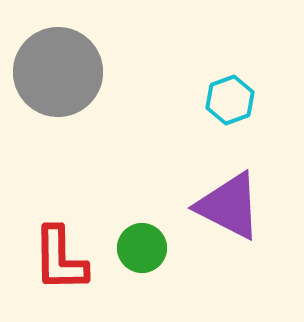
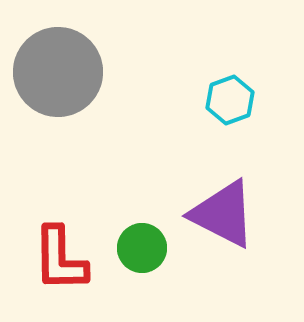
purple triangle: moved 6 px left, 8 px down
